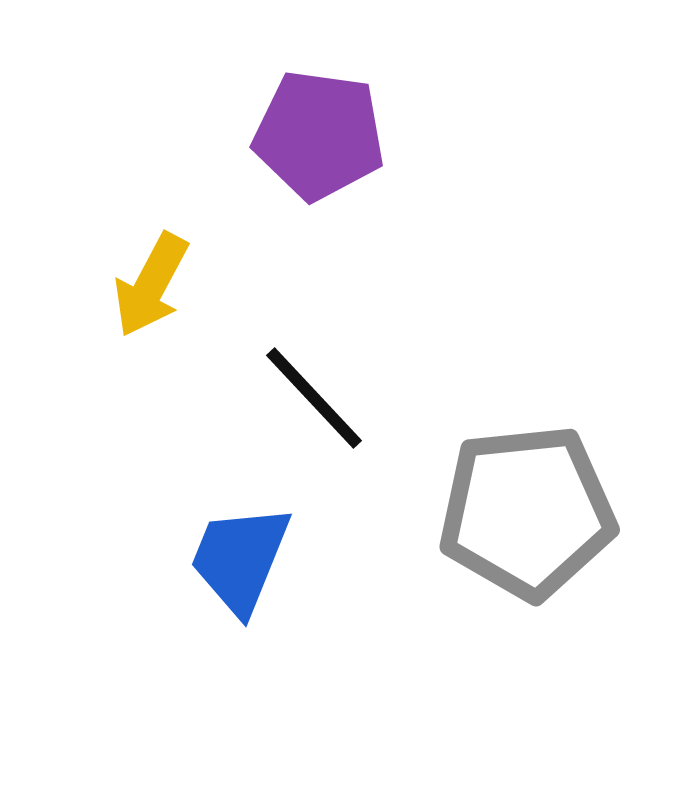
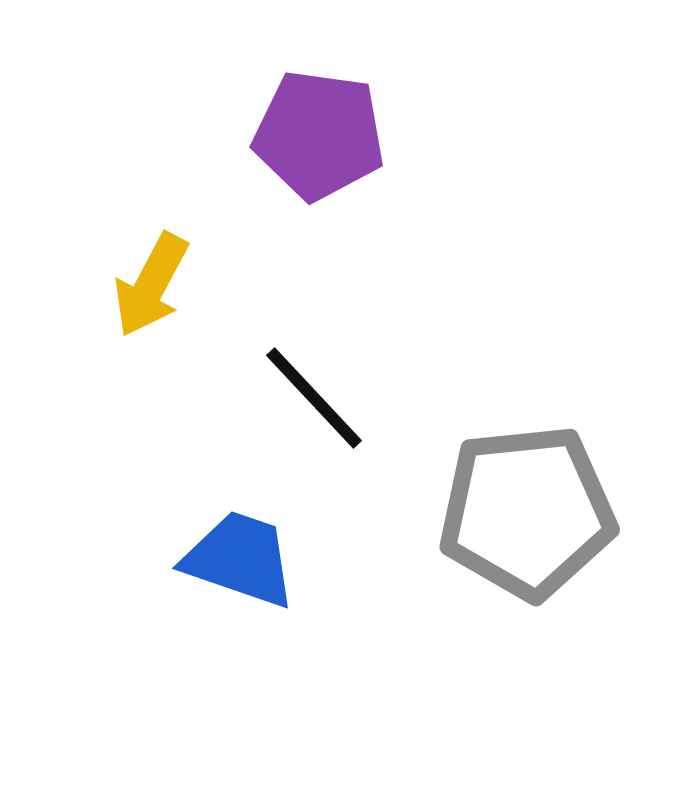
blue trapezoid: rotated 87 degrees clockwise
